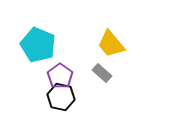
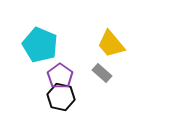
cyan pentagon: moved 2 px right
